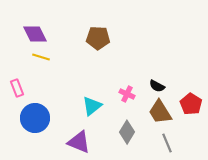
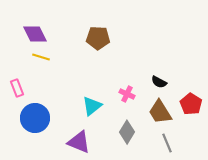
black semicircle: moved 2 px right, 4 px up
